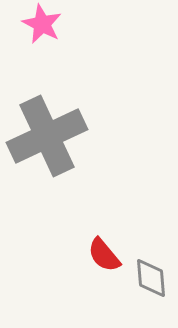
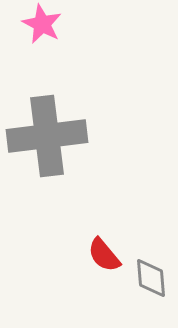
gray cross: rotated 18 degrees clockwise
